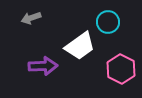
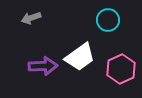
cyan circle: moved 2 px up
white trapezoid: moved 11 px down
pink hexagon: rotated 8 degrees clockwise
